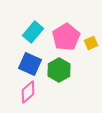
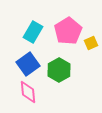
cyan rectangle: rotated 10 degrees counterclockwise
pink pentagon: moved 2 px right, 6 px up
blue square: moved 2 px left; rotated 30 degrees clockwise
pink diamond: rotated 55 degrees counterclockwise
